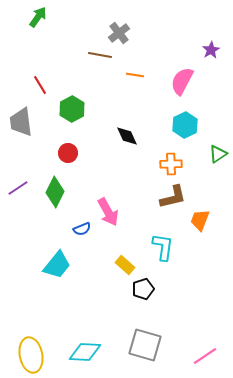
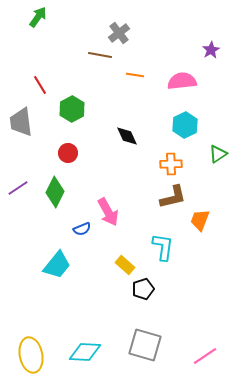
pink semicircle: rotated 56 degrees clockwise
